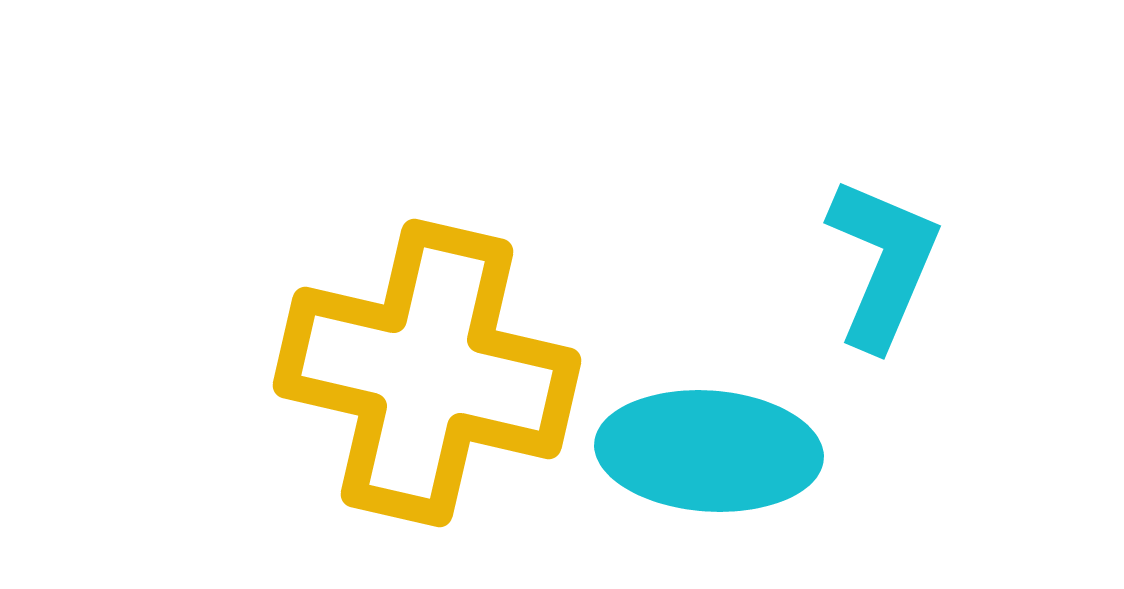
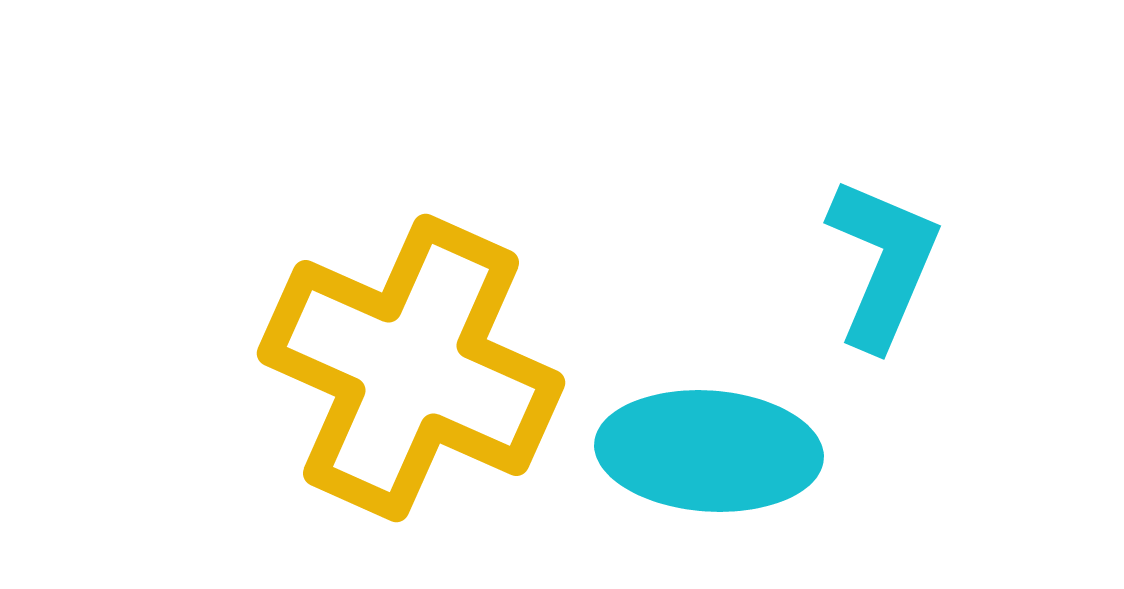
yellow cross: moved 16 px left, 5 px up; rotated 11 degrees clockwise
